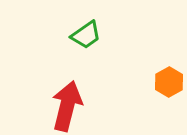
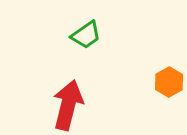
red arrow: moved 1 px right, 1 px up
